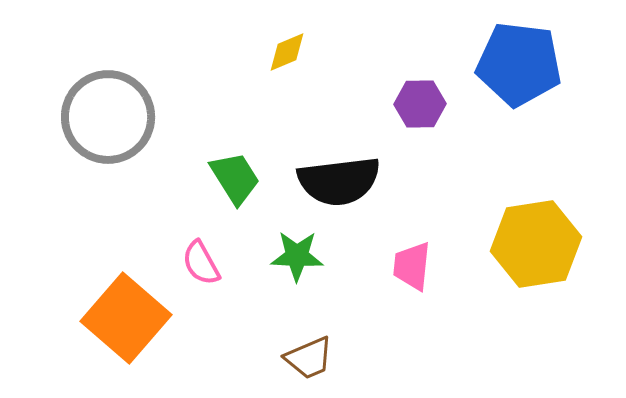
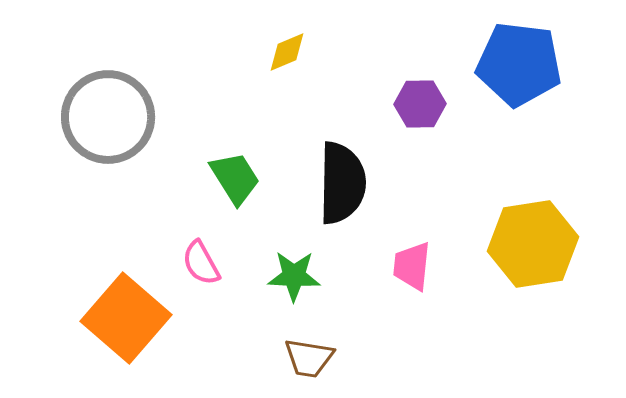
black semicircle: moved 3 px right, 2 px down; rotated 82 degrees counterclockwise
yellow hexagon: moved 3 px left
green star: moved 3 px left, 20 px down
brown trapezoid: rotated 32 degrees clockwise
